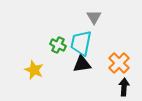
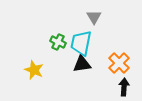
green cross: moved 3 px up
